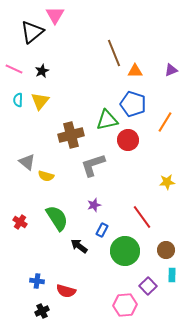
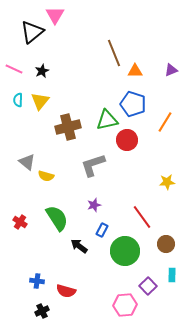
brown cross: moved 3 px left, 8 px up
red circle: moved 1 px left
brown circle: moved 6 px up
